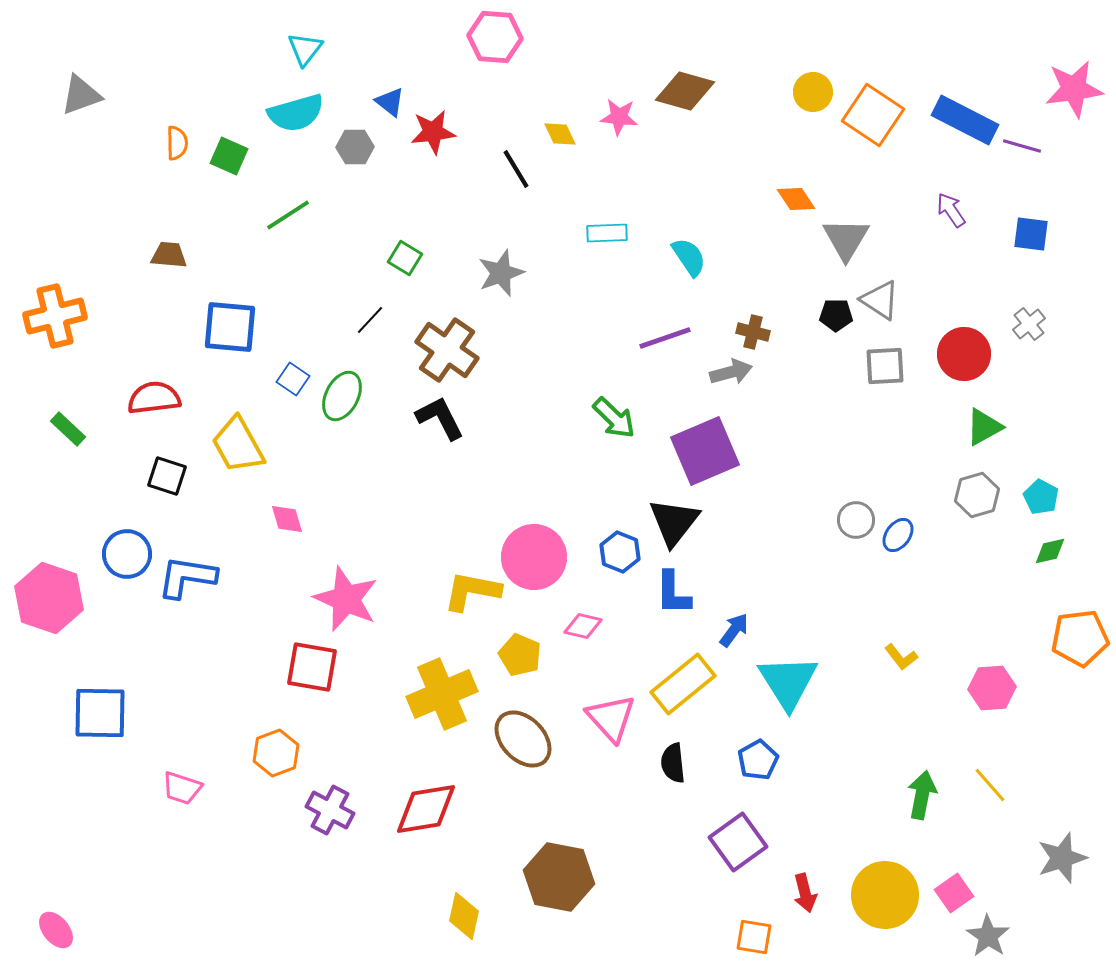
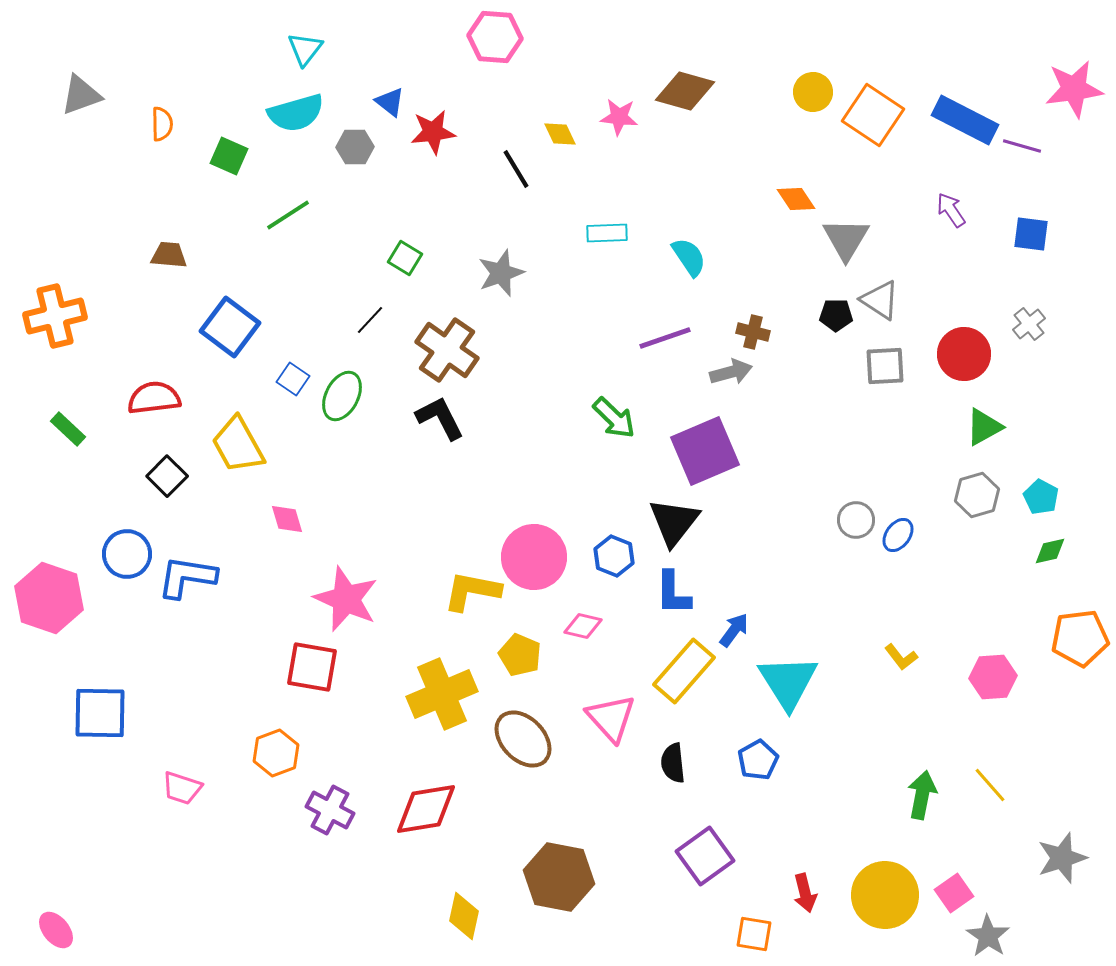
orange semicircle at (177, 143): moved 15 px left, 19 px up
blue square at (230, 327): rotated 32 degrees clockwise
black square at (167, 476): rotated 27 degrees clockwise
blue hexagon at (620, 552): moved 6 px left, 4 px down
yellow rectangle at (683, 684): moved 1 px right, 13 px up; rotated 10 degrees counterclockwise
pink hexagon at (992, 688): moved 1 px right, 11 px up
purple square at (738, 842): moved 33 px left, 14 px down
orange square at (754, 937): moved 3 px up
